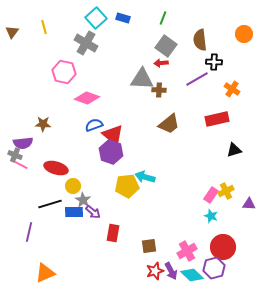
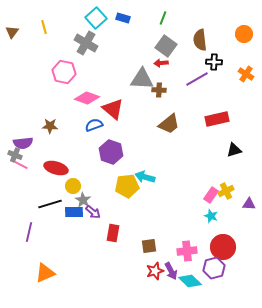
orange cross at (232, 89): moved 14 px right, 15 px up
brown star at (43, 124): moved 7 px right, 2 px down
red triangle at (113, 135): moved 26 px up
pink cross at (187, 251): rotated 24 degrees clockwise
cyan diamond at (192, 275): moved 2 px left, 6 px down
